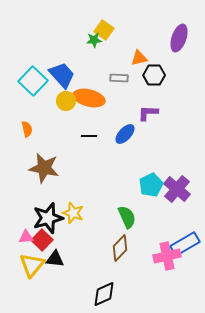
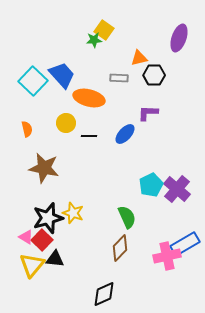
yellow circle: moved 22 px down
pink triangle: rotated 35 degrees clockwise
